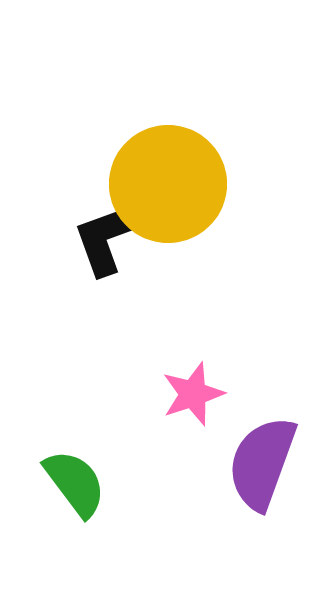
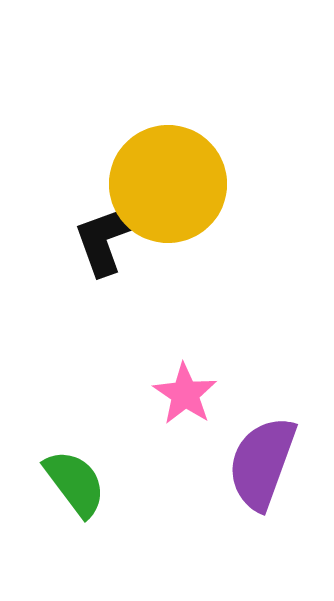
pink star: moved 8 px left; rotated 20 degrees counterclockwise
